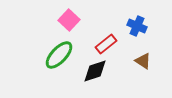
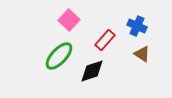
red rectangle: moved 1 px left, 4 px up; rotated 10 degrees counterclockwise
green ellipse: moved 1 px down
brown triangle: moved 1 px left, 7 px up
black diamond: moved 3 px left
